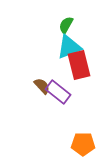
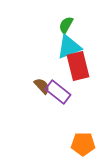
red rectangle: moved 1 px left, 1 px down
